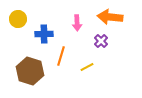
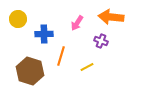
orange arrow: moved 1 px right
pink arrow: rotated 35 degrees clockwise
purple cross: rotated 24 degrees counterclockwise
